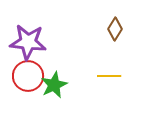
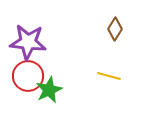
yellow line: rotated 15 degrees clockwise
green star: moved 5 px left, 5 px down
